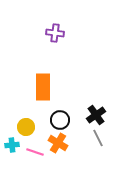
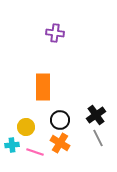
orange cross: moved 2 px right
